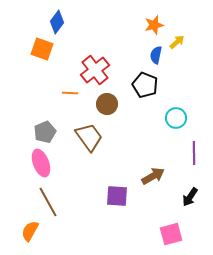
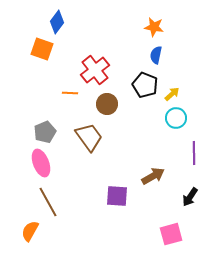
orange star: moved 2 px down; rotated 24 degrees clockwise
yellow arrow: moved 5 px left, 52 px down
